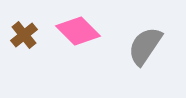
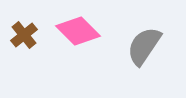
gray semicircle: moved 1 px left
